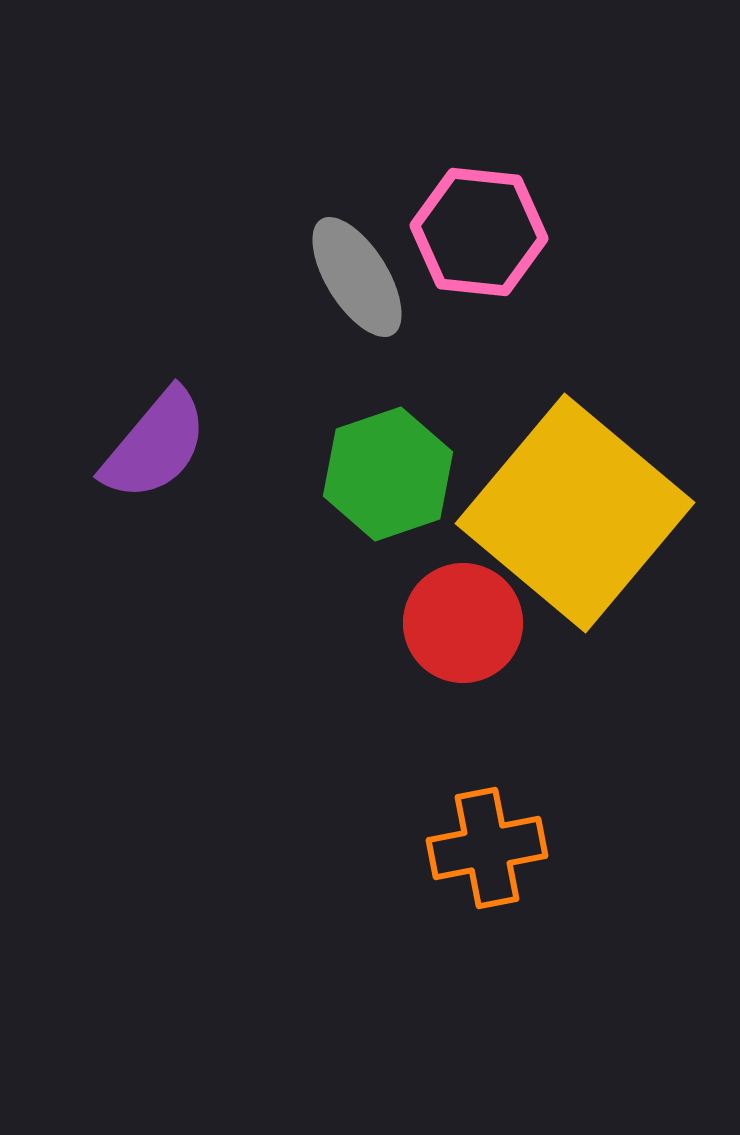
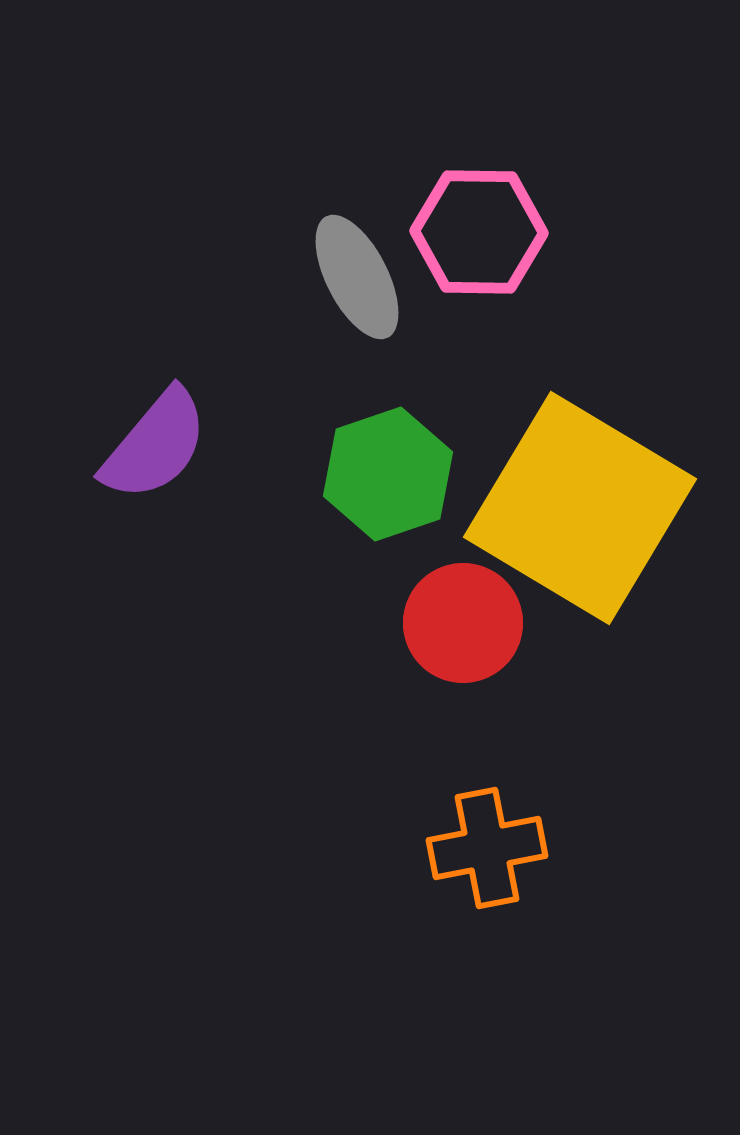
pink hexagon: rotated 5 degrees counterclockwise
gray ellipse: rotated 5 degrees clockwise
yellow square: moved 5 px right, 5 px up; rotated 9 degrees counterclockwise
